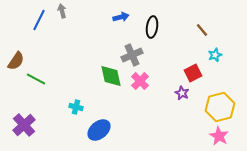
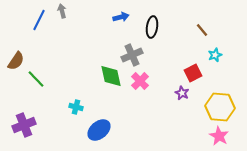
green line: rotated 18 degrees clockwise
yellow hexagon: rotated 20 degrees clockwise
purple cross: rotated 20 degrees clockwise
